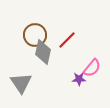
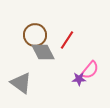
red line: rotated 12 degrees counterclockwise
gray diamond: rotated 40 degrees counterclockwise
pink semicircle: moved 2 px left, 2 px down
gray triangle: rotated 20 degrees counterclockwise
